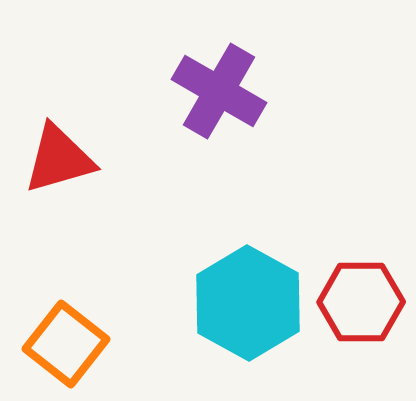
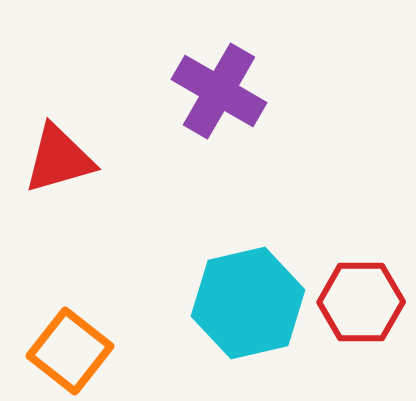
cyan hexagon: rotated 18 degrees clockwise
orange square: moved 4 px right, 7 px down
